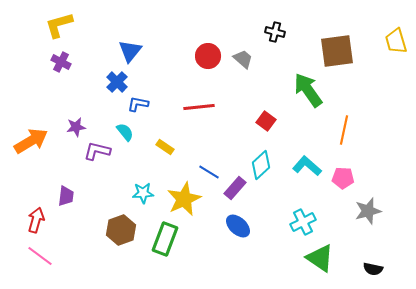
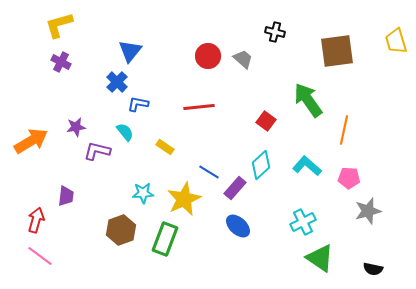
green arrow: moved 10 px down
pink pentagon: moved 6 px right
